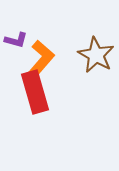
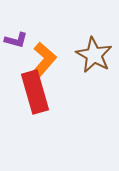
brown star: moved 2 px left
orange L-shape: moved 2 px right, 2 px down
